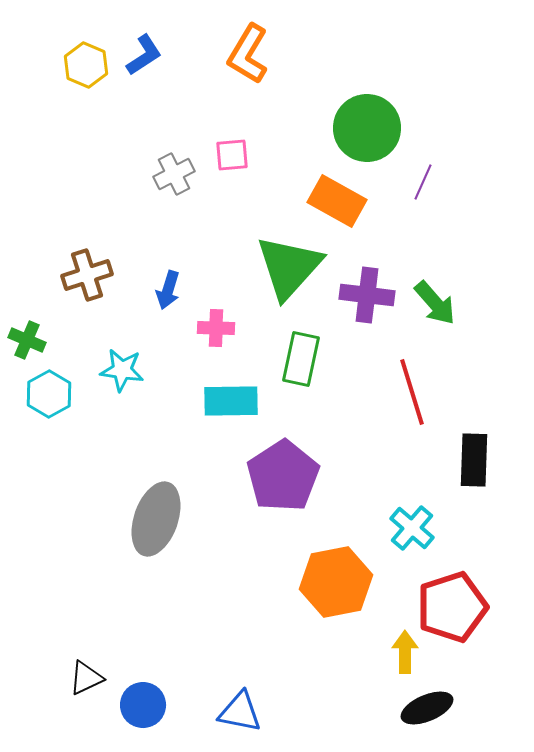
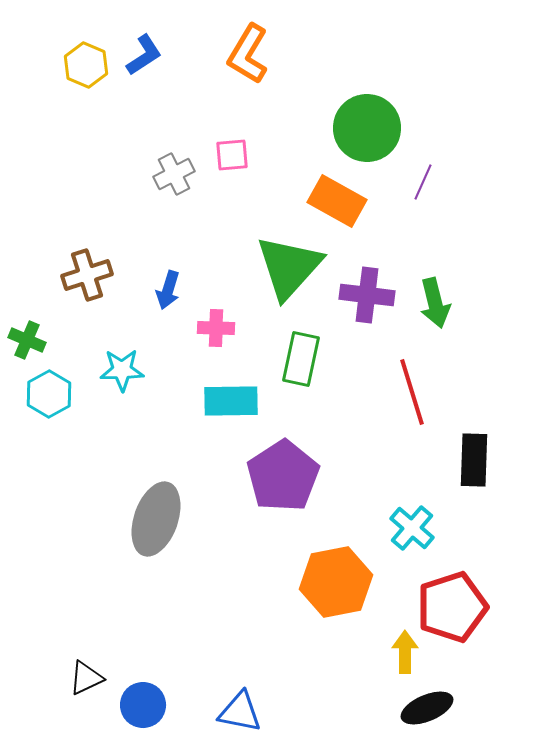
green arrow: rotated 27 degrees clockwise
cyan star: rotated 9 degrees counterclockwise
